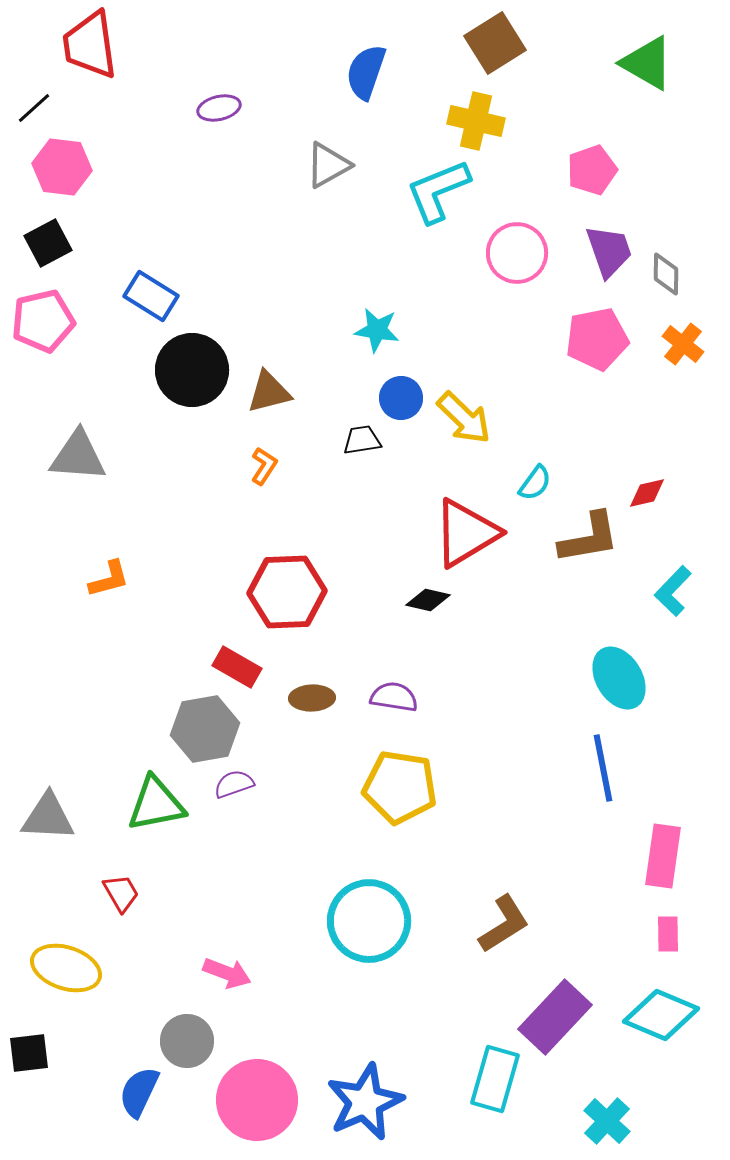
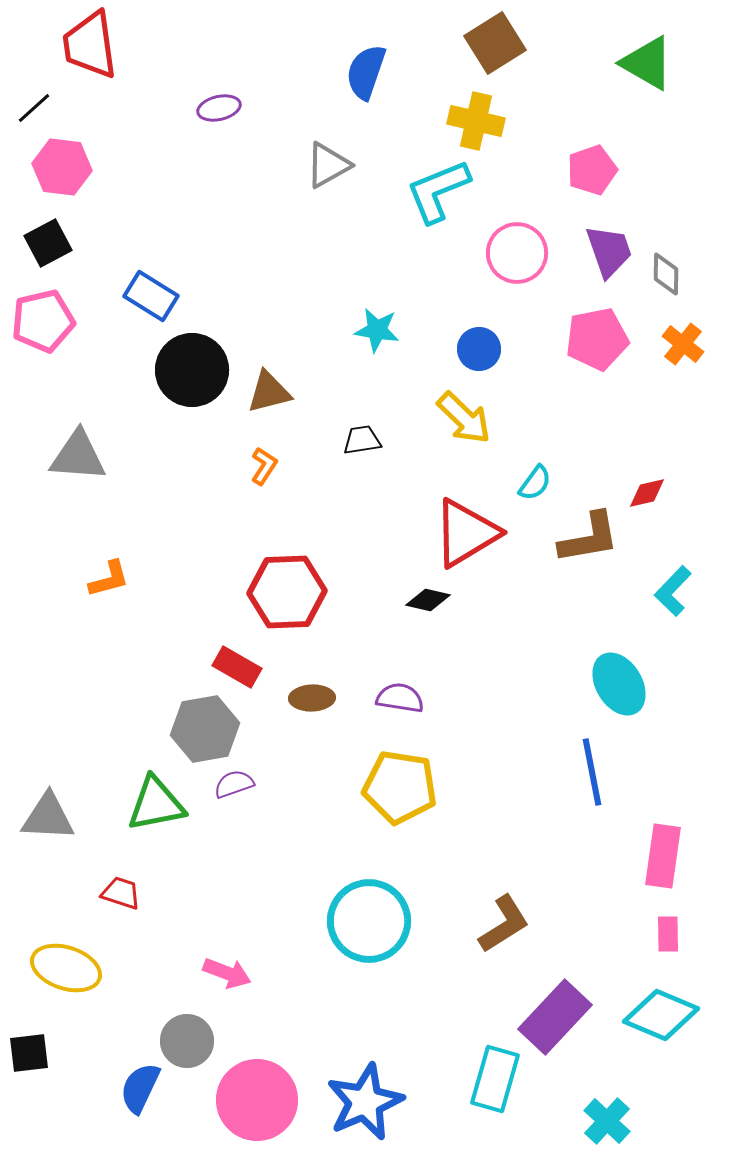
blue circle at (401, 398): moved 78 px right, 49 px up
cyan ellipse at (619, 678): moved 6 px down
purple semicircle at (394, 697): moved 6 px right, 1 px down
blue line at (603, 768): moved 11 px left, 4 px down
red trapezoid at (121, 893): rotated 42 degrees counterclockwise
blue semicircle at (139, 1092): moved 1 px right, 4 px up
